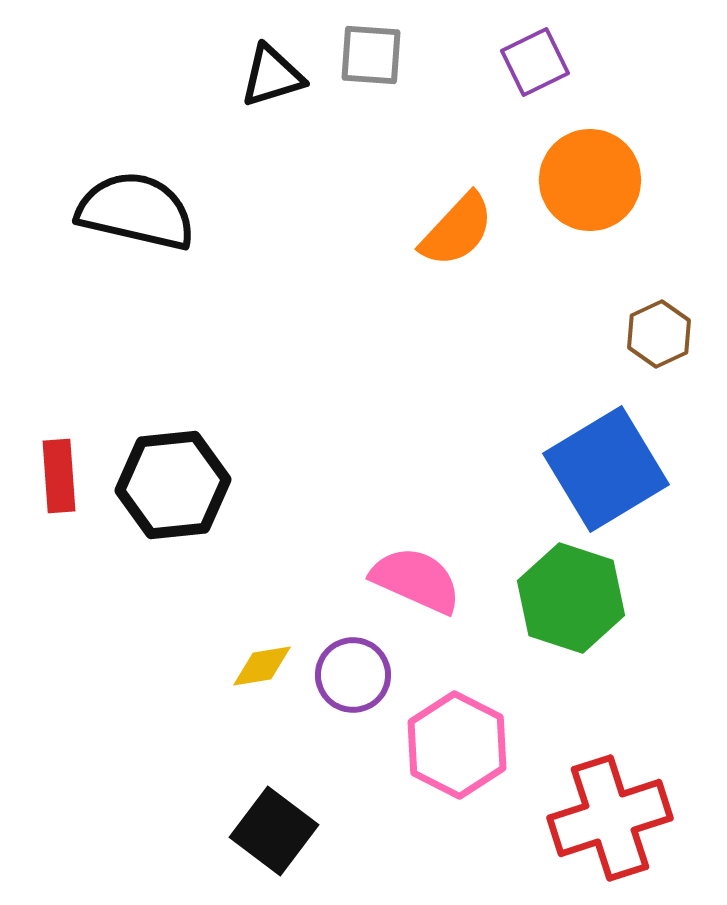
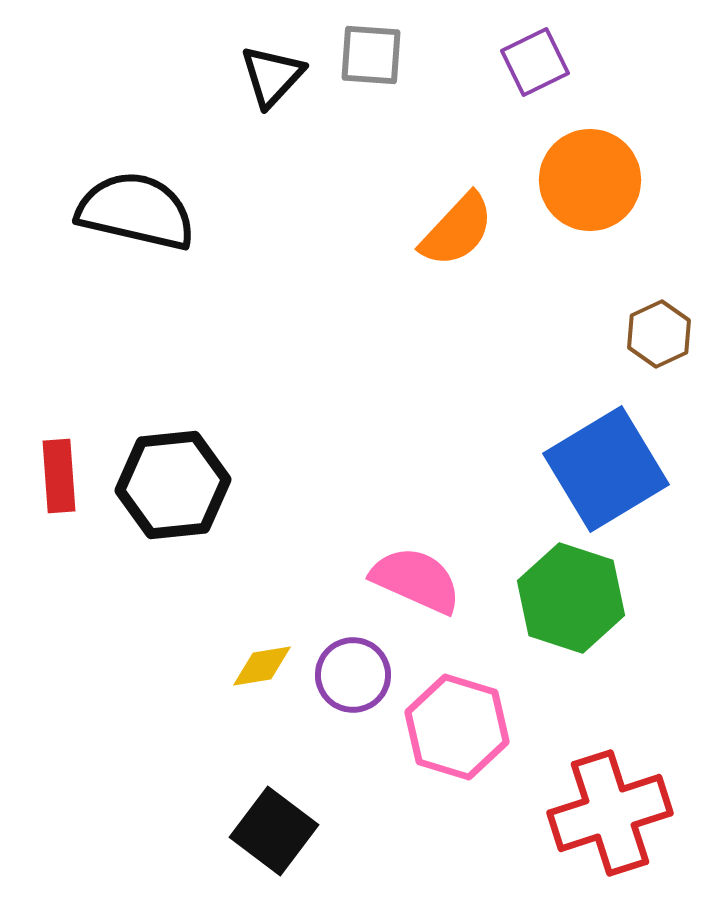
black triangle: rotated 30 degrees counterclockwise
pink hexagon: moved 18 px up; rotated 10 degrees counterclockwise
red cross: moved 5 px up
